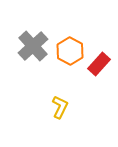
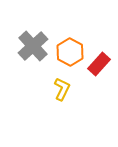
orange hexagon: moved 1 px down
yellow L-shape: moved 2 px right, 18 px up
